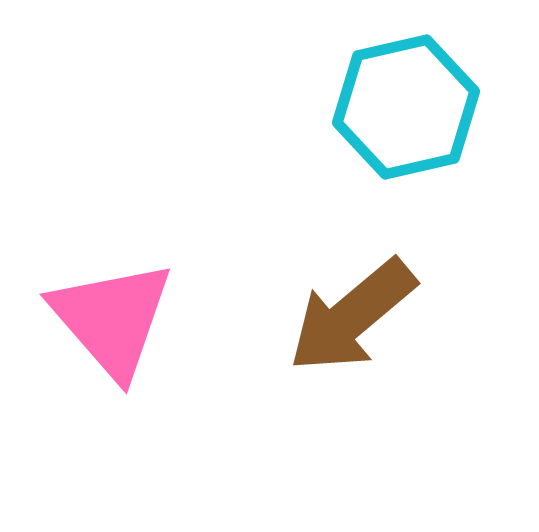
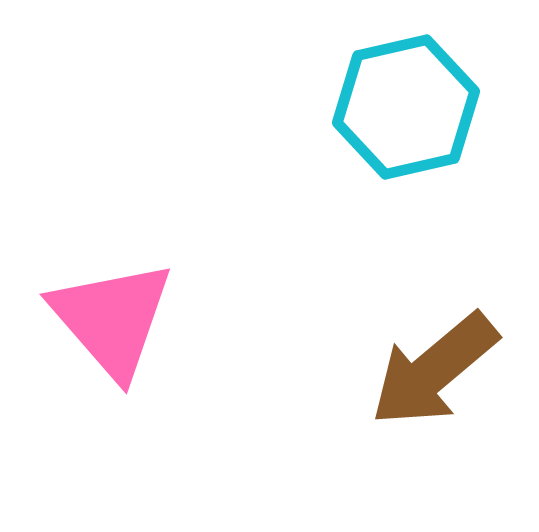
brown arrow: moved 82 px right, 54 px down
